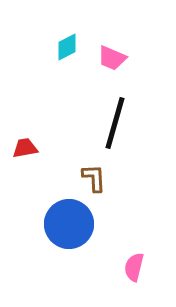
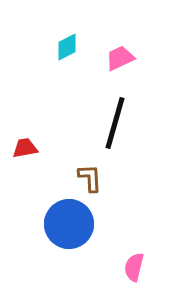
pink trapezoid: moved 8 px right; rotated 132 degrees clockwise
brown L-shape: moved 4 px left
